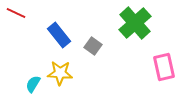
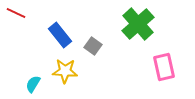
green cross: moved 3 px right, 1 px down
blue rectangle: moved 1 px right
yellow star: moved 5 px right, 2 px up
